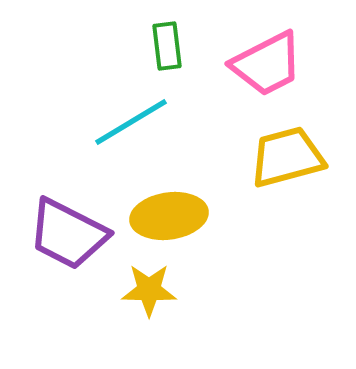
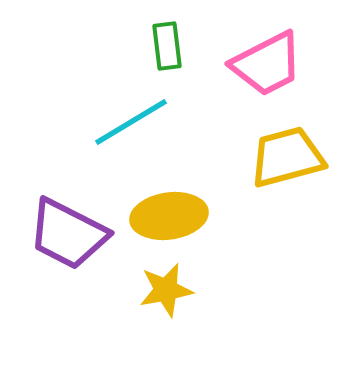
yellow star: moved 17 px right; rotated 12 degrees counterclockwise
